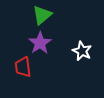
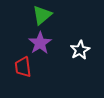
white star: moved 2 px left, 1 px up; rotated 18 degrees clockwise
